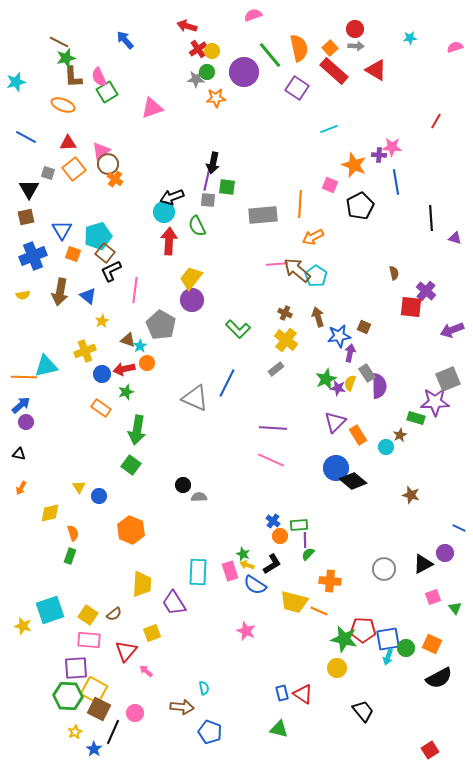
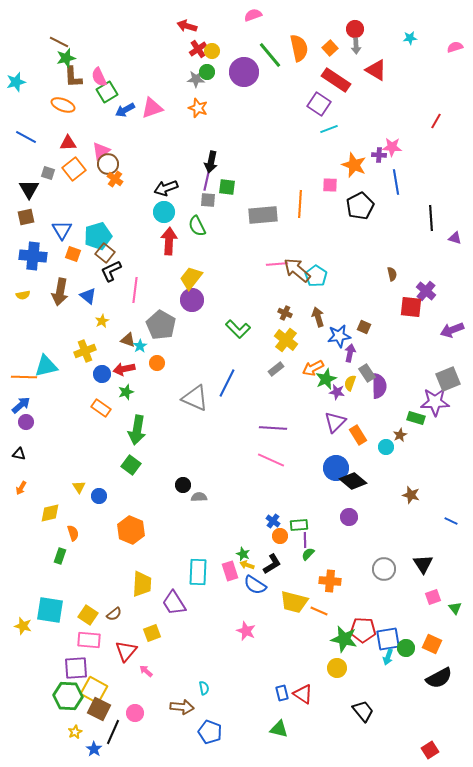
blue arrow at (125, 40): moved 70 px down; rotated 78 degrees counterclockwise
gray arrow at (356, 46): rotated 84 degrees clockwise
red rectangle at (334, 71): moved 2 px right, 9 px down; rotated 8 degrees counterclockwise
purple square at (297, 88): moved 22 px right, 16 px down
orange star at (216, 98): moved 18 px left, 10 px down; rotated 24 degrees clockwise
black arrow at (213, 163): moved 2 px left, 1 px up
pink square at (330, 185): rotated 21 degrees counterclockwise
black arrow at (172, 197): moved 6 px left, 9 px up
orange arrow at (313, 237): moved 131 px down
blue cross at (33, 256): rotated 28 degrees clockwise
brown semicircle at (394, 273): moved 2 px left, 1 px down
orange circle at (147, 363): moved 10 px right
purple star at (338, 388): moved 1 px left, 4 px down
blue line at (459, 528): moved 8 px left, 7 px up
purple circle at (445, 553): moved 96 px left, 36 px up
green rectangle at (70, 556): moved 10 px left
black triangle at (423, 564): rotated 35 degrees counterclockwise
cyan square at (50, 610): rotated 28 degrees clockwise
